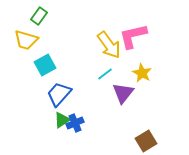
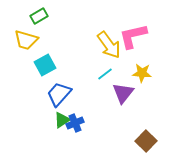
green rectangle: rotated 24 degrees clockwise
yellow star: rotated 24 degrees counterclockwise
brown square: rotated 15 degrees counterclockwise
